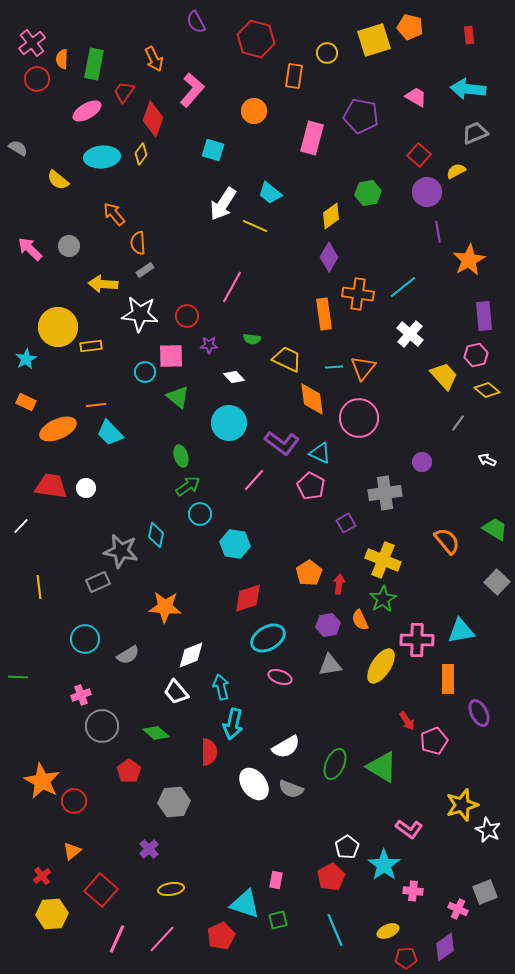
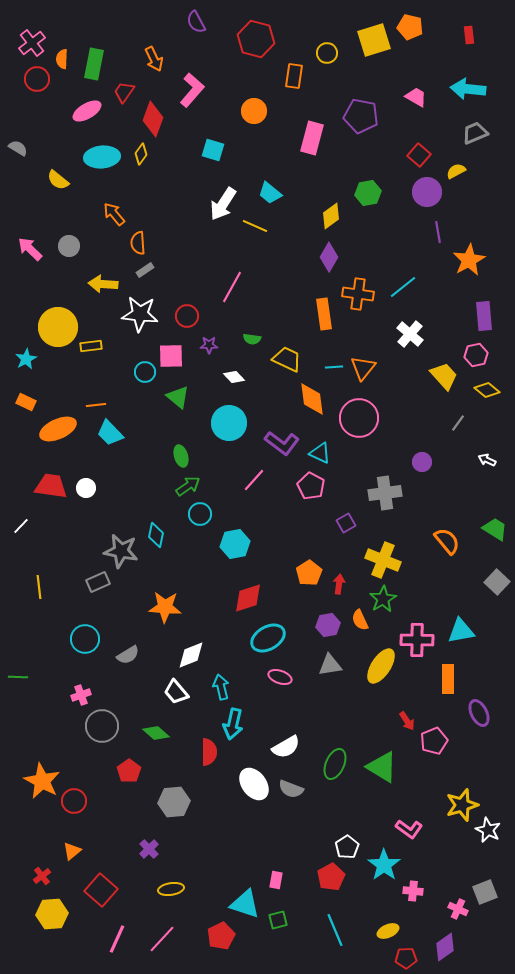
cyan hexagon at (235, 544): rotated 20 degrees counterclockwise
